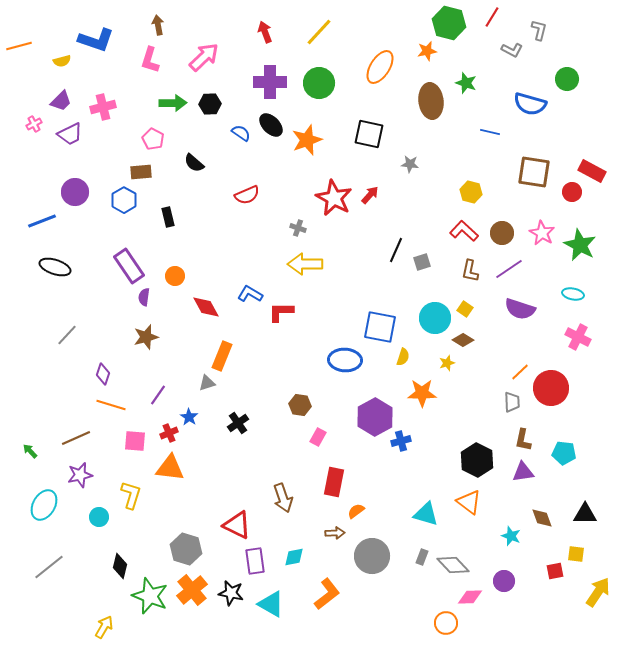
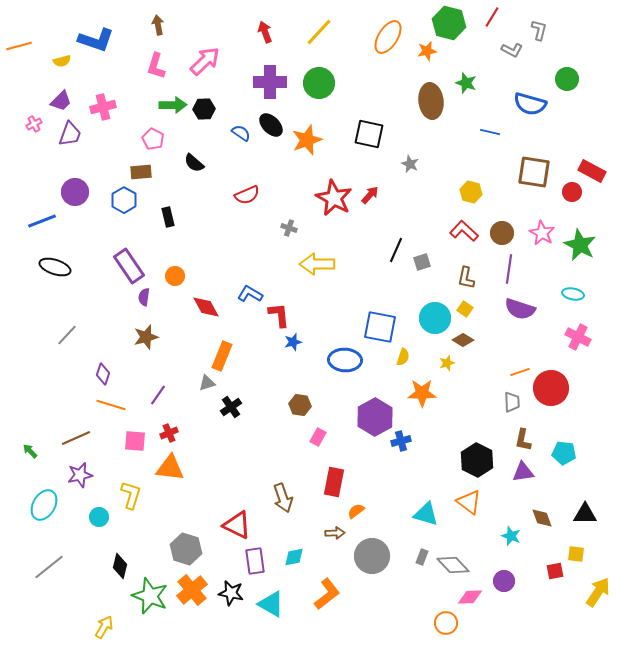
pink arrow at (204, 57): moved 1 px right, 4 px down
pink L-shape at (150, 60): moved 6 px right, 6 px down
orange ellipse at (380, 67): moved 8 px right, 30 px up
green arrow at (173, 103): moved 2 px down
black hexagon at (210, 104): moved 6 px left, 5 px down
purple trapezoid at (70, 134): rotated 44 degrees counterclockwise
gray star at (410, 164): rotated 18 degrees clockwise
gray cross at (298, 228): moved 9 px left
yellow arrow at (305, 264): moved 12 px right
purple line at (509, 269): rotated 48 degrees counterclockwise
brown L-shape at (470, 271): moved 4 px left, 7 px down
red L-shape at (281, 312): moved 2 px left, 3 px down; rotated 84 degrees clockwise
orange line at (520, 372): rotated 24 degrees clockwise
blue star at (189, 417): moved 104 px right, 75 px up; rotated 24 degrees clockwise
black cross at (238, 423): moved 7 px left, 16 px up
